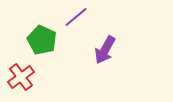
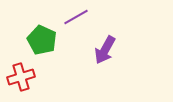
purple line: rotated 10 degrees clockwise
red cross: rotated 20 degrees clockwise
